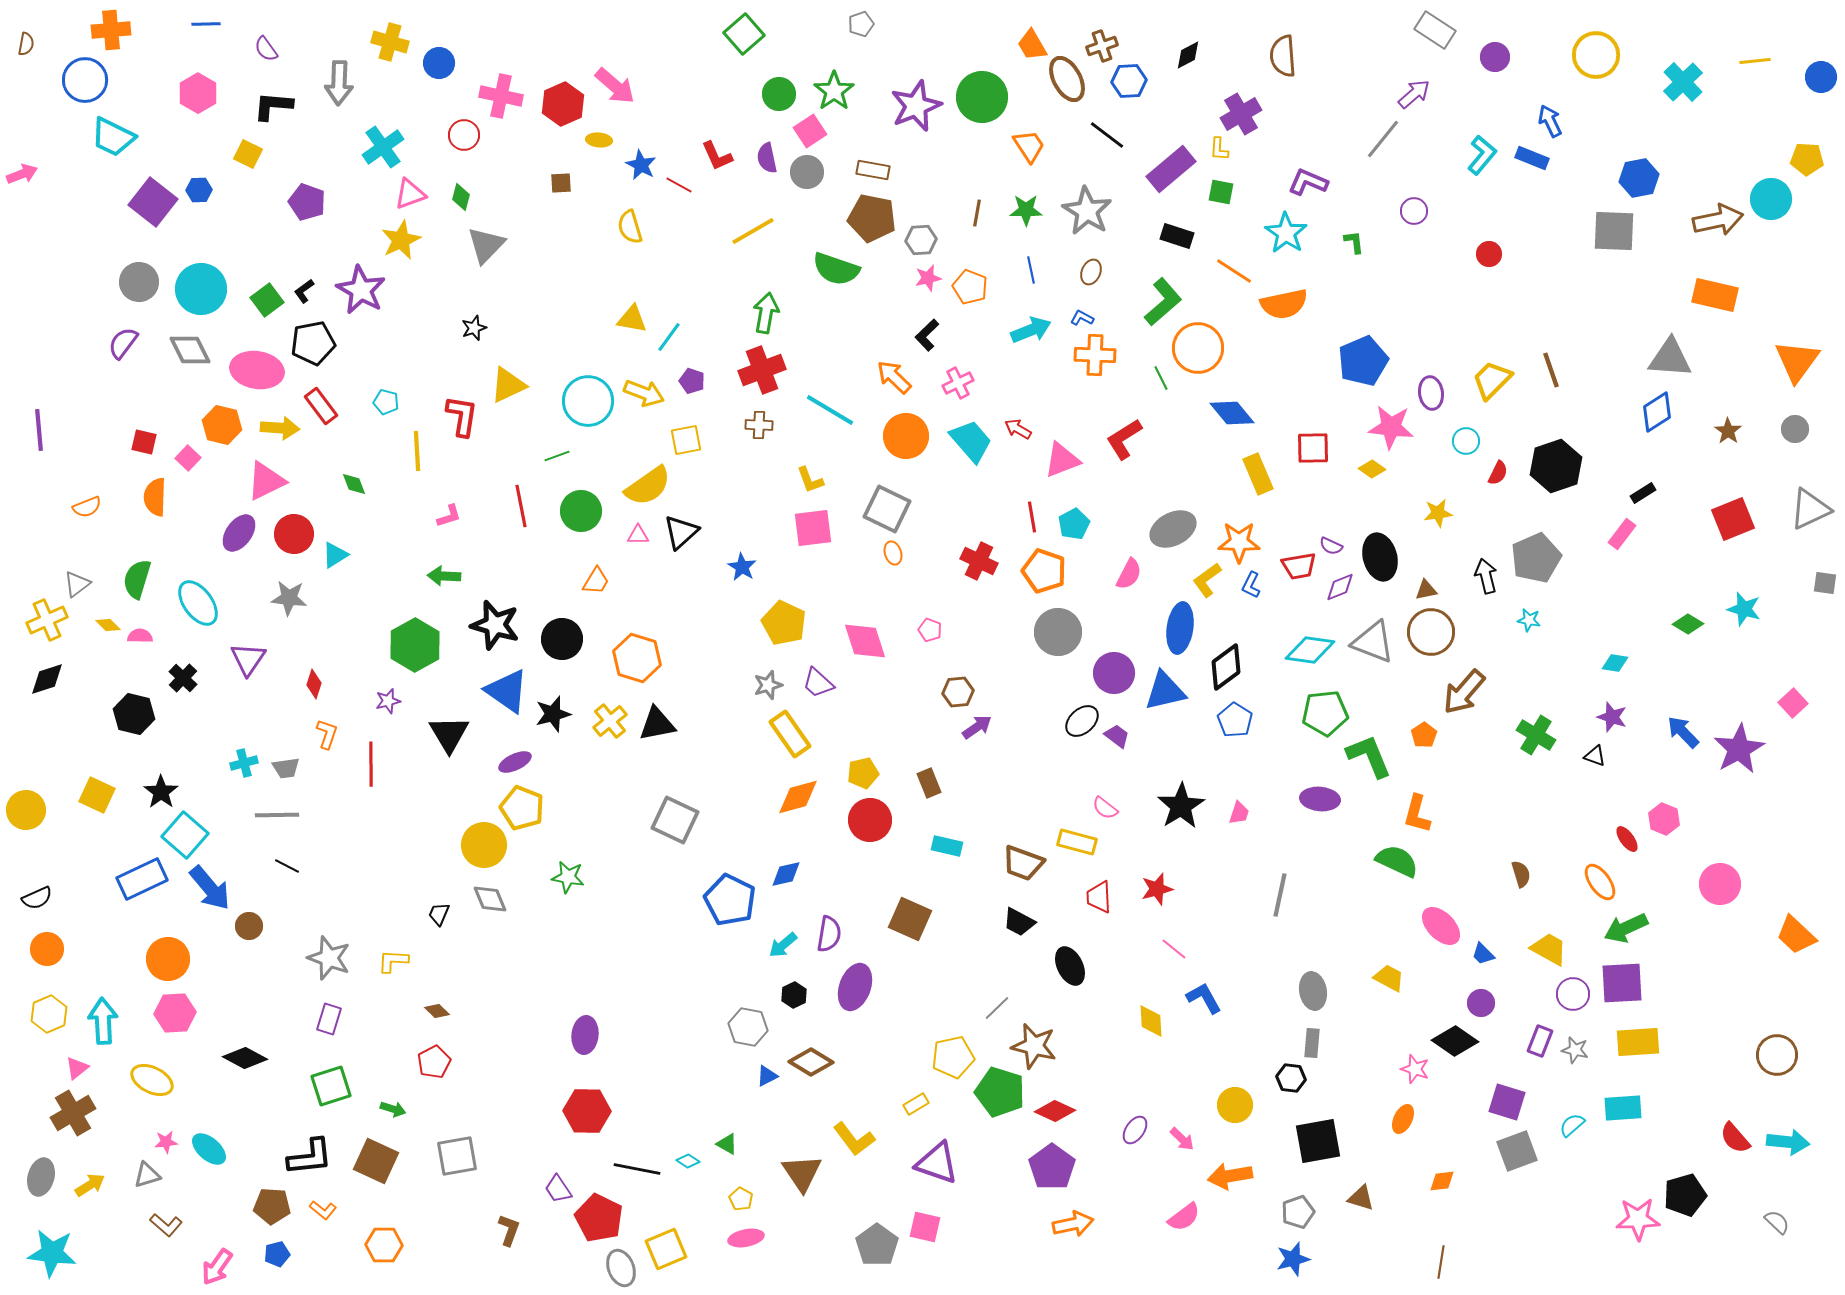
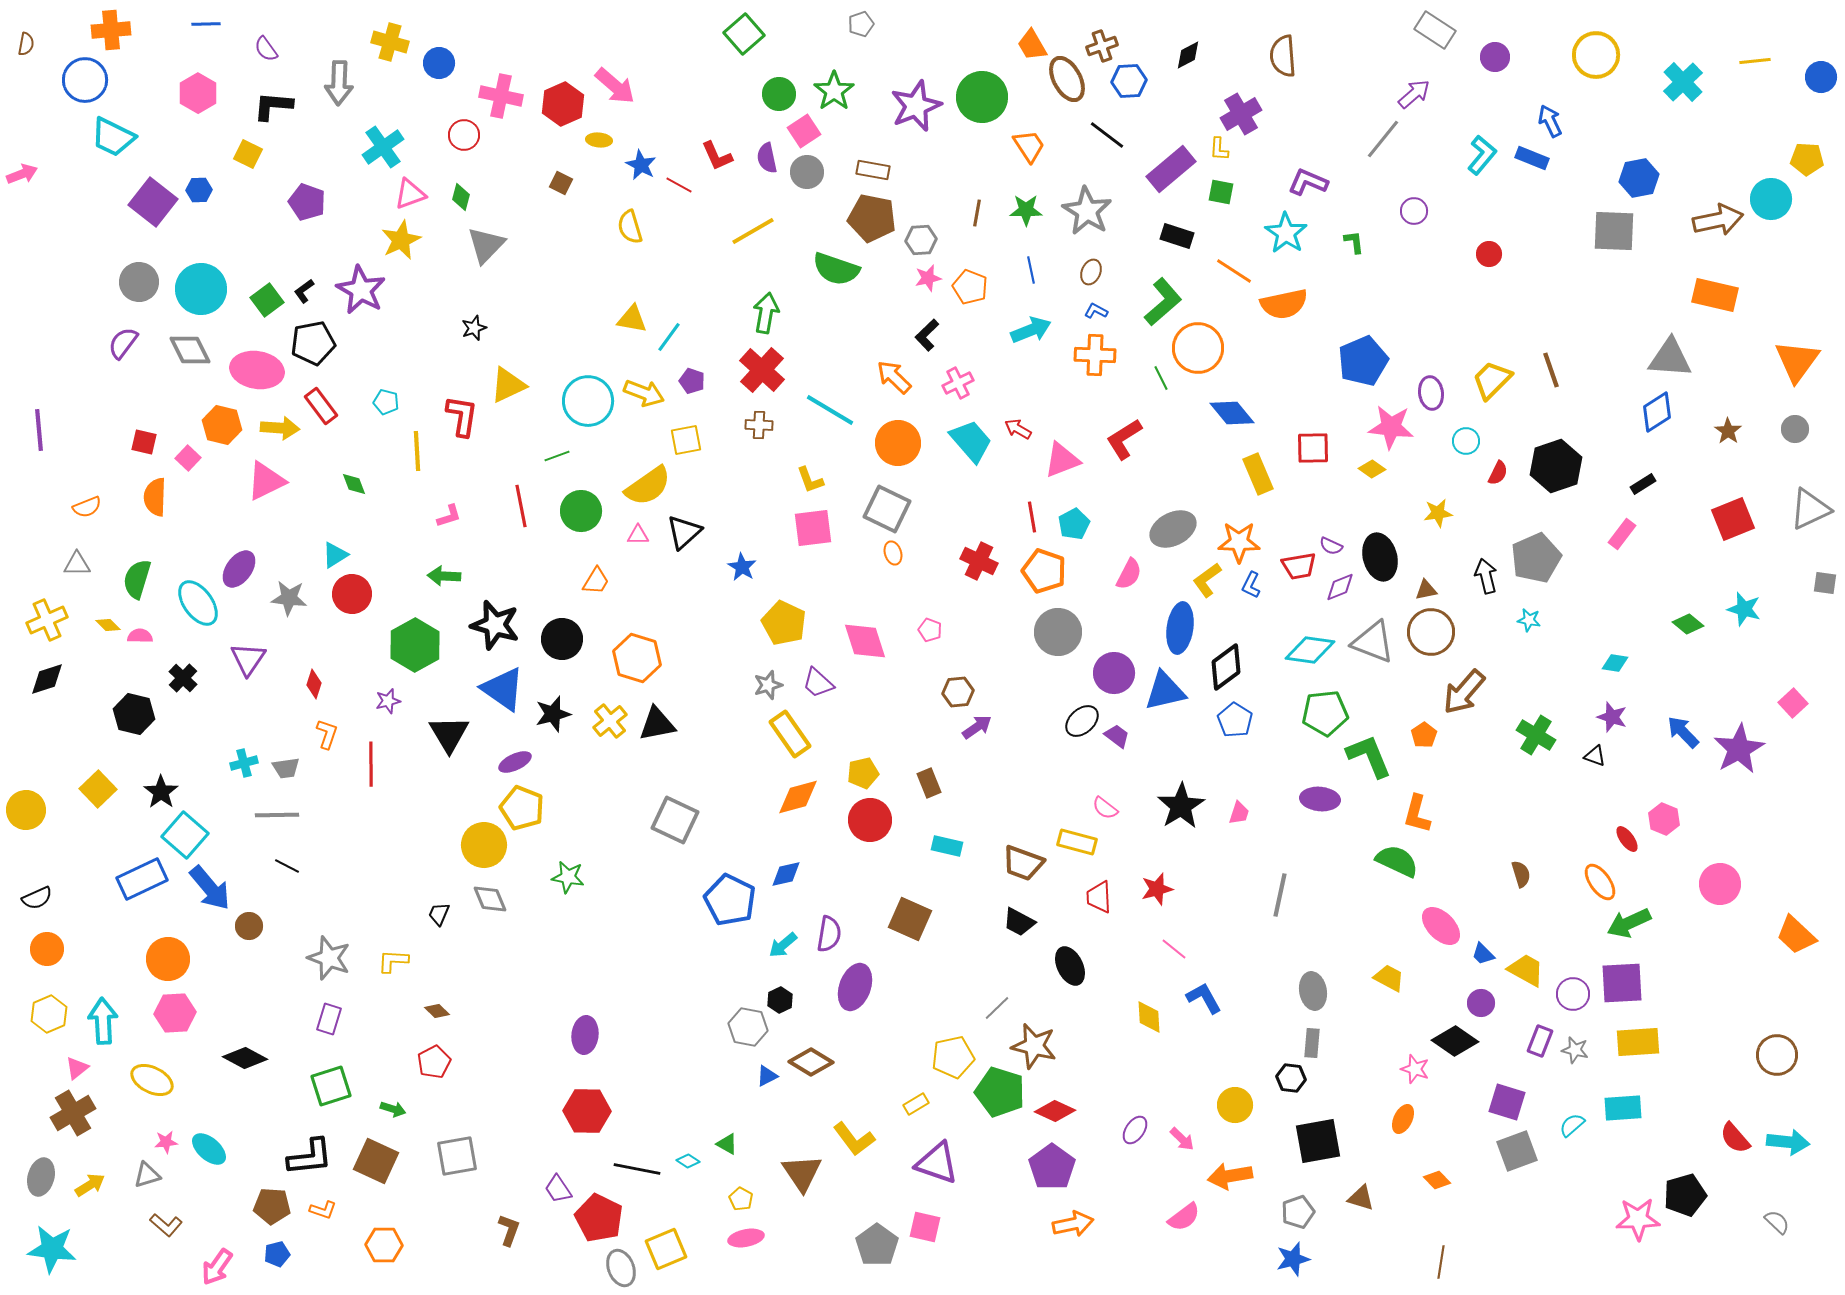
pink square at (810, 131): moved 6 px left
brown square at (561, 183): rotated 30 degrees clockwise
blue L-shape at (1082, 318): moved 14 px right, 7 px up
red cross at (762, 370): rotated 27 degrees counterclockwise
orange circle at (906, 436): moved 8 px left, 7 px down
black rectangle at (1643, 493): moved 9 px up
black triangle at (681, 532): moved 3 px right
purple ellipse at (239, 533): moved 36 px down
red circle at (294, 534): moved 58 px right, 60 px down
gray triangle at (77, 584): moved 20 px up; rotated 36 degrees clockwise
green diamond at (1688, 624): rotated 8 degrees clockwise
blue triangle at (507, 691): moved 4 px left, 2 px up
yellow square at (97, 795): moved 1 px right, 6 px up; rotated 21 degrees clockwise
green arrow at (1626, 928): moved 3 px right, 5 px up
yellow trapezoid at (1549, 949): moved 23 px left, 21 px down
black hexagon at (794, 995): moved 14 px left, 5 px down
yellow diamond at (1151, 1021): moved 2 px left, 4 px up
orange diamond at (1442, 1181): moved 5 px left, 1 px up; rotated 52 degrees clockwise
orange L-shape at (323, 1210): rotated 20 degrees counterclockwise
cyan star at (52, 1253): moved 4 px up
